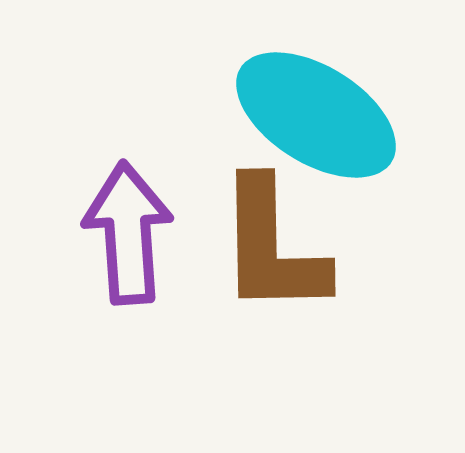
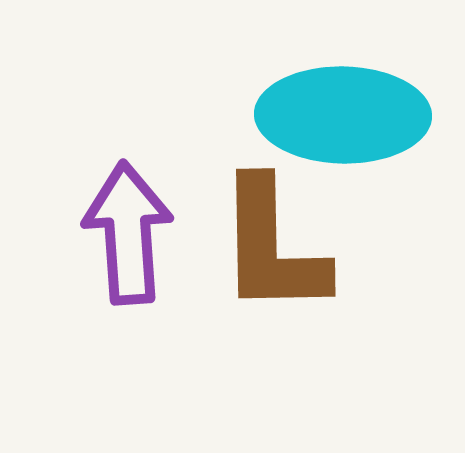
cyan ellipse: moved 27 px right; rotated 31 degrees counterclockwise
